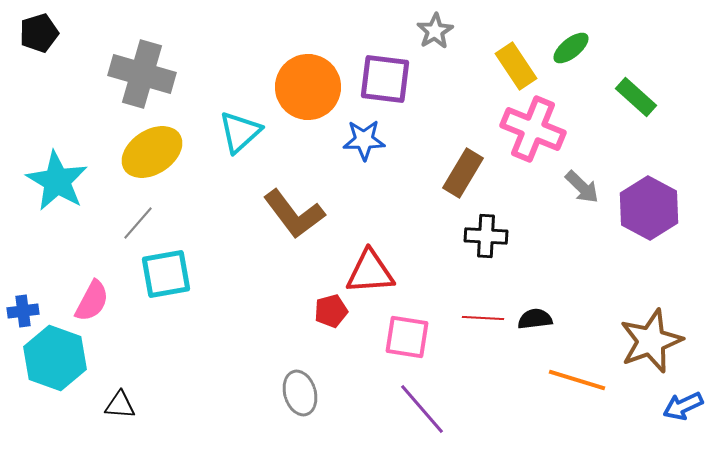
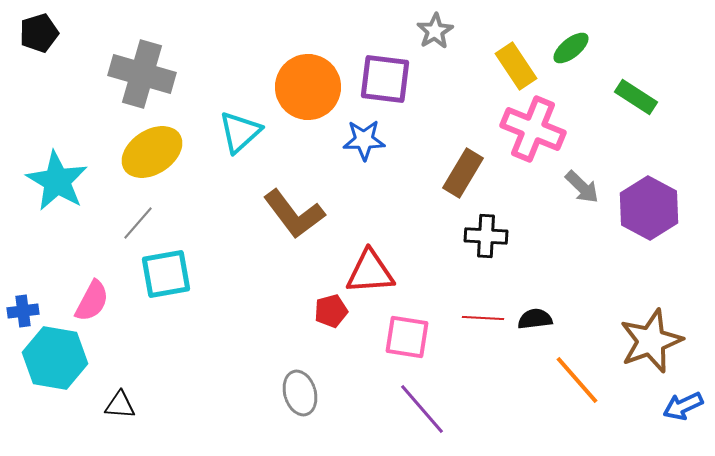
green rectangle: rotated 9 degrees counterclockwise
cyan hexagon: rotated 10 degrees counterclockwise
orange line: rotated 32 degrees clockwise
